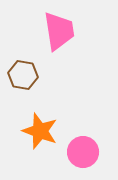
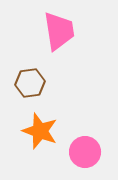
brown hexagon: moved 7 px right, 8 px down; rotated 16 degrees counterclockwise
pink circle: moved 2 px right
